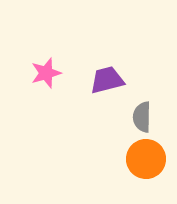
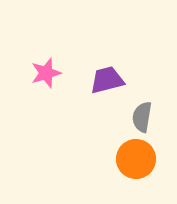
gray semicircle: rotated 8 degrees clockwise
orange circle: moved 10 px left
